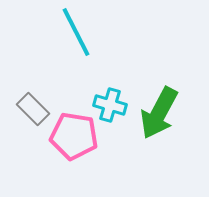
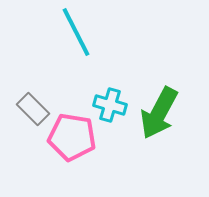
pink pentagon: moved 2 px left, 1 px down
